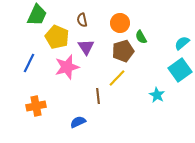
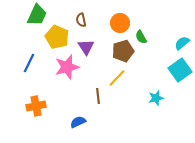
brown semicircle: moved 1 px left
cyan star: moved 1 px left, 3 px down; rotated 28 degrees clockwise
